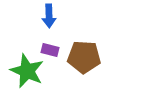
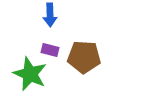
blue arrow: moved 1 px right, 1 px up
green star: moved 3 px right, 3 px down
